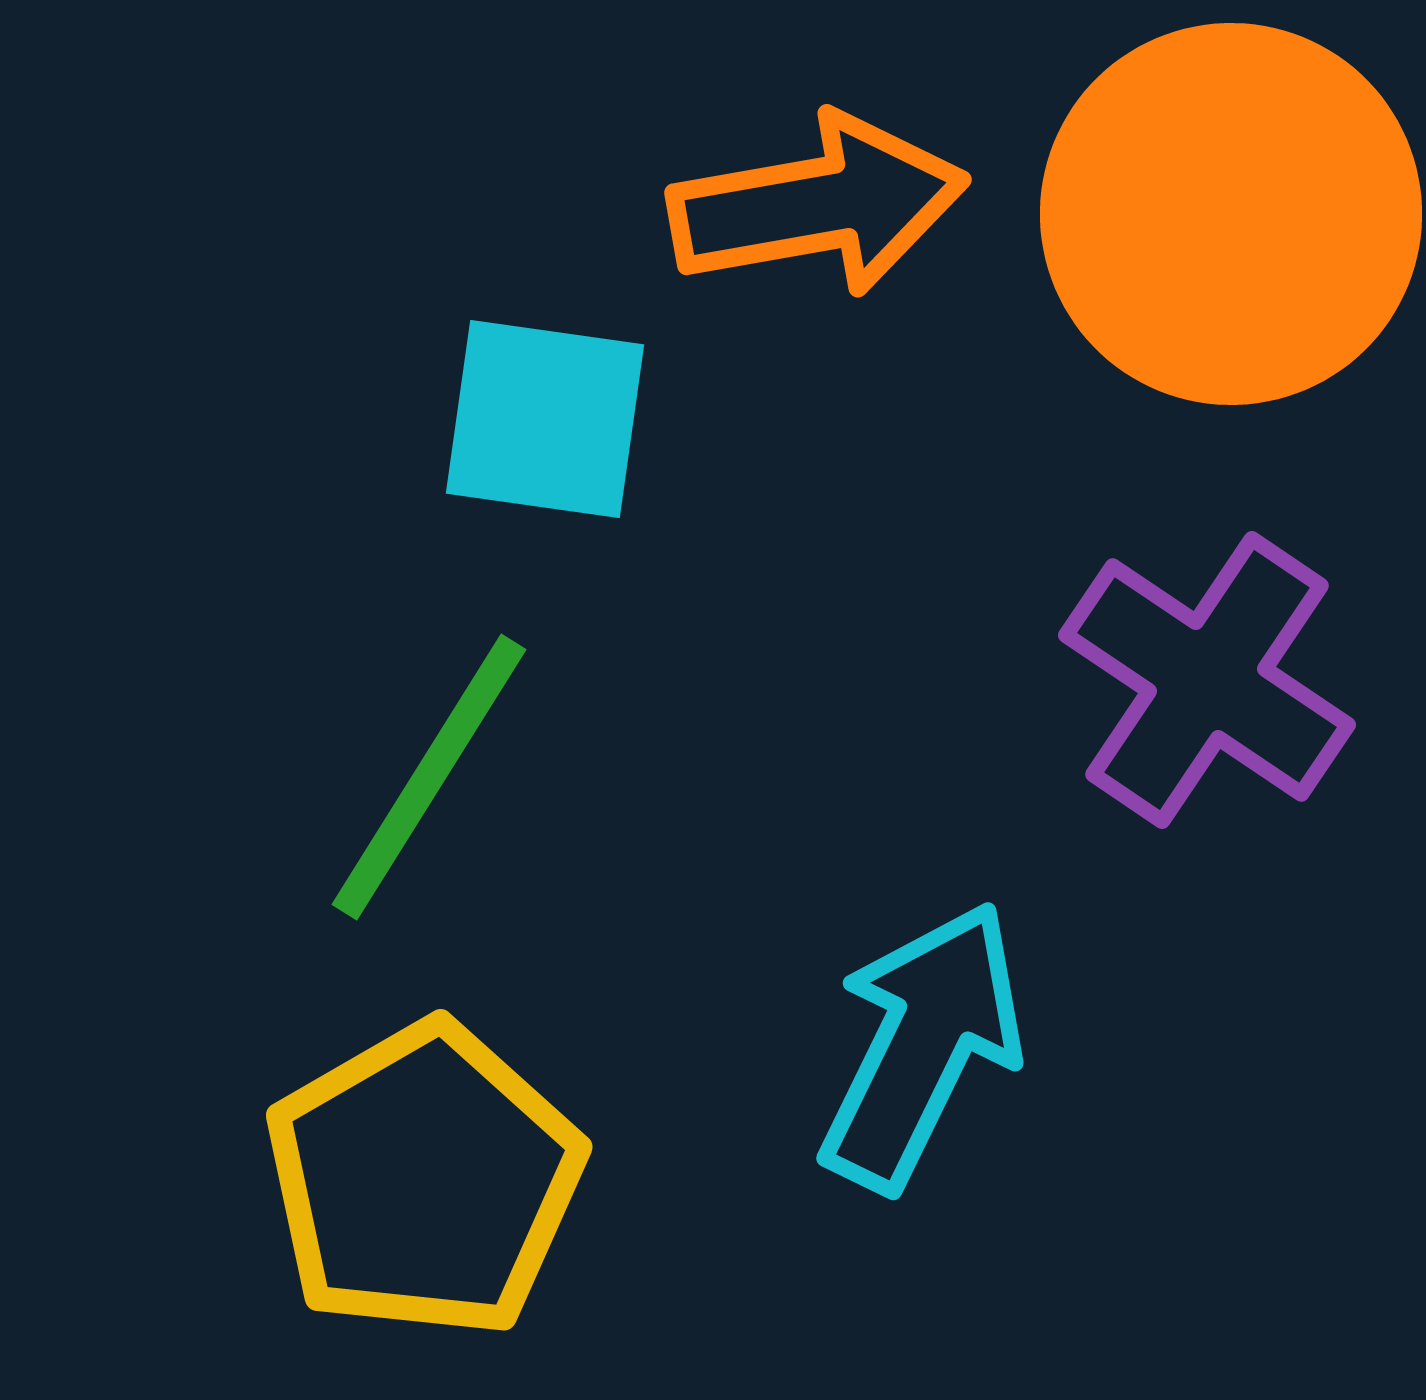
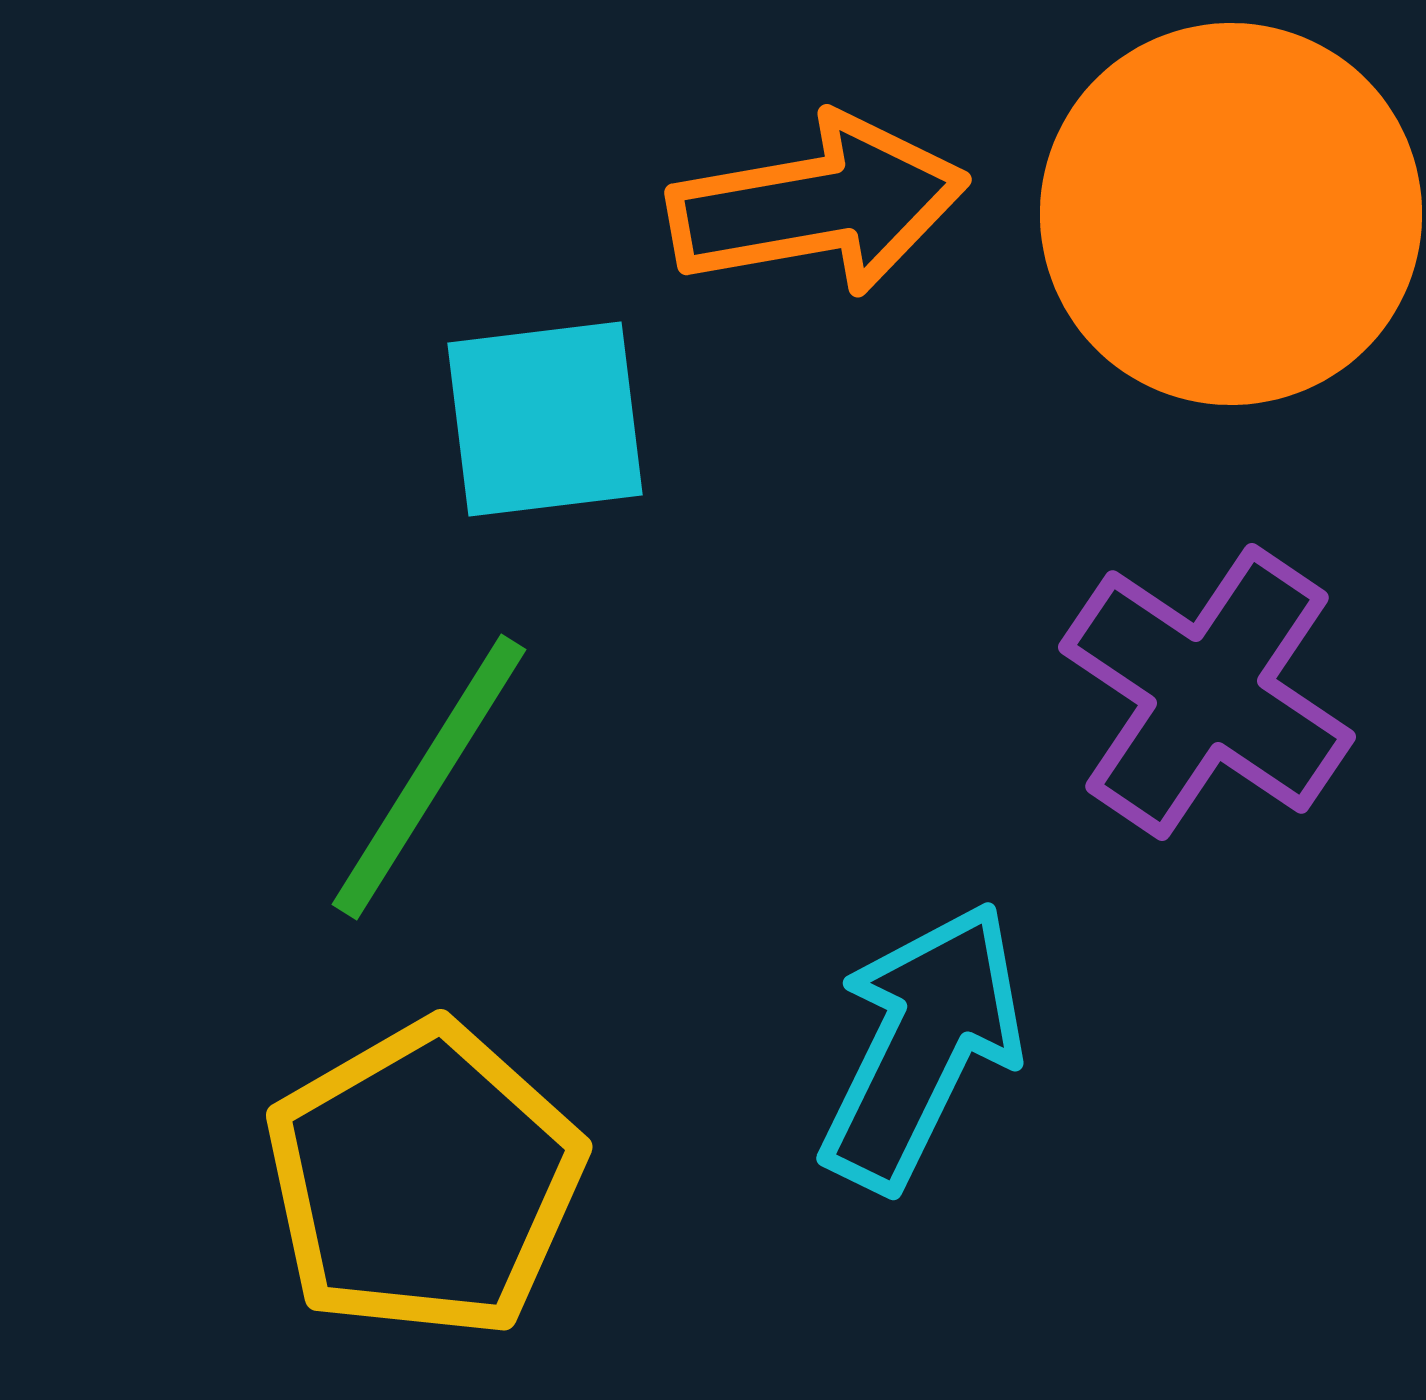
cyan square: rotated 15 degrees counterclockwise
purple cross: moved 12 px down
